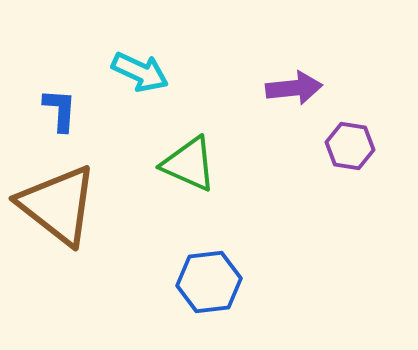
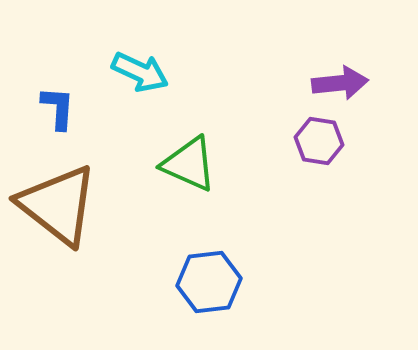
purple arrow: moved 46 px right, 5 px up
blue L-shape: moved 2 px left, 2 px up
purple hexagon: moved 31 px left, 5 px up
